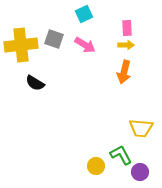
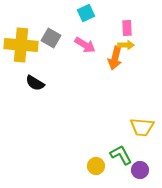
cyan square: moved 2 px right, 1 px up
gray square: moved 3 px left, 1 px up; rotated 12 degrees clockwise
yellow cross: rotated 12 degrees clockwise
orange arrow: moved 9 px left, 14 px up
yellow trapezoid: moved 1 px right, 1 px up
purple circle: moved 2 px up
